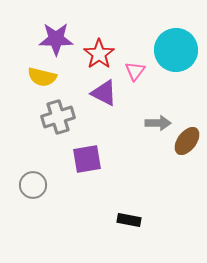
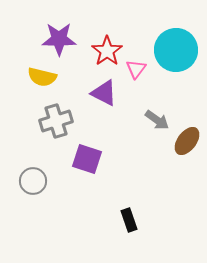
purple star: moved 3 px right
red star: moved 8 px right, 3 px up
pink triangle: moved 1 px right, 2 px up
gray cross: moved 2 px left, 4 px down
gray arrow: moved 1 px left, 3 px up; rotated 35 degrees clockwise
purple square: rotated 28 degrees clockwise
gray circle: moved 4 px up
black rectangle: rotated 60 degrees clockwise
